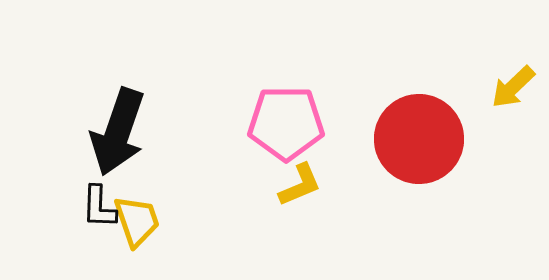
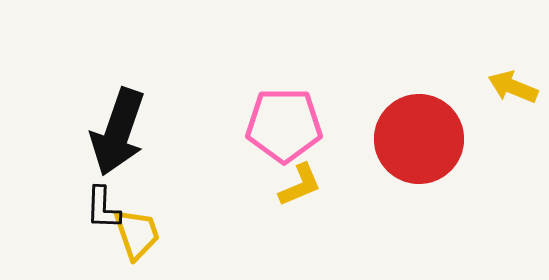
yellow arrow: rotated 66 degrees clockwise
pink pentagon: moved 2 px left, 2 px down
black L-shape: moved 4 px right, 1 px down
yellow trapezoid: moved 13 px down
